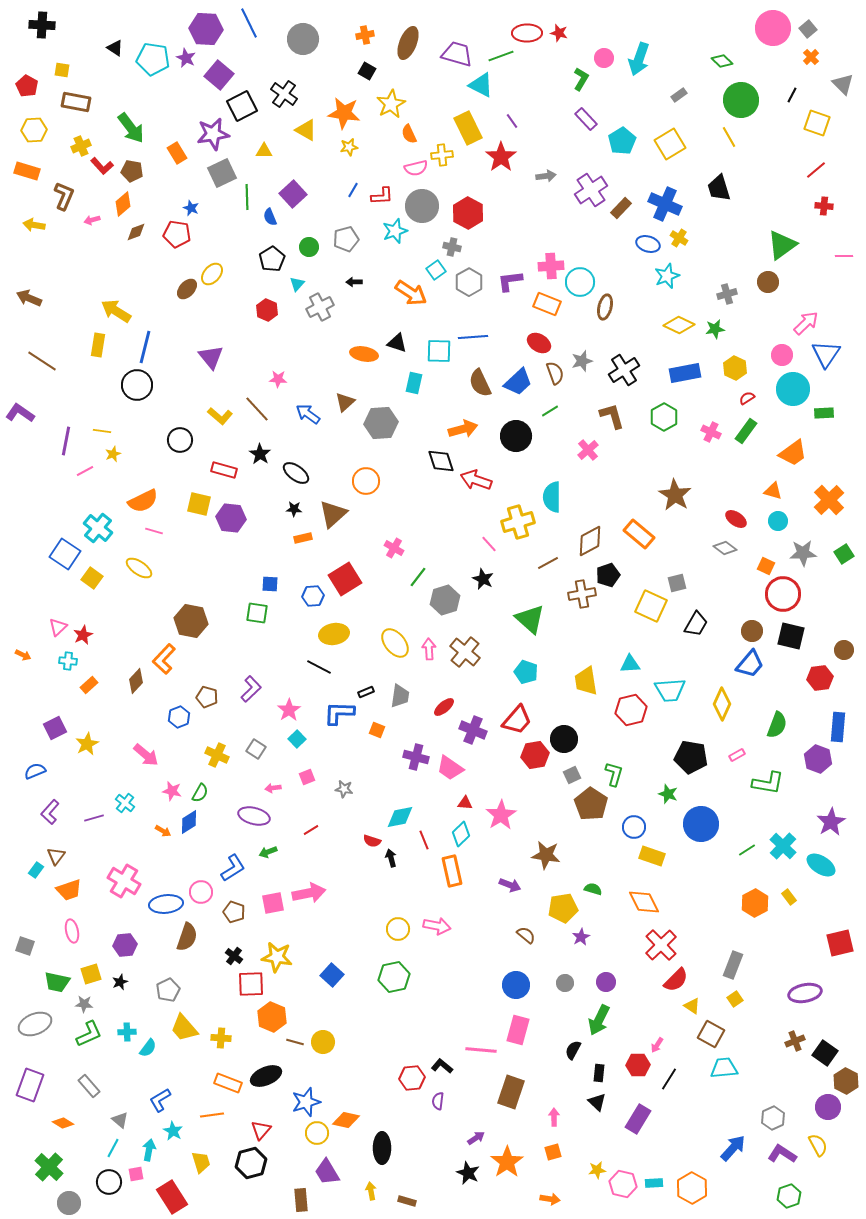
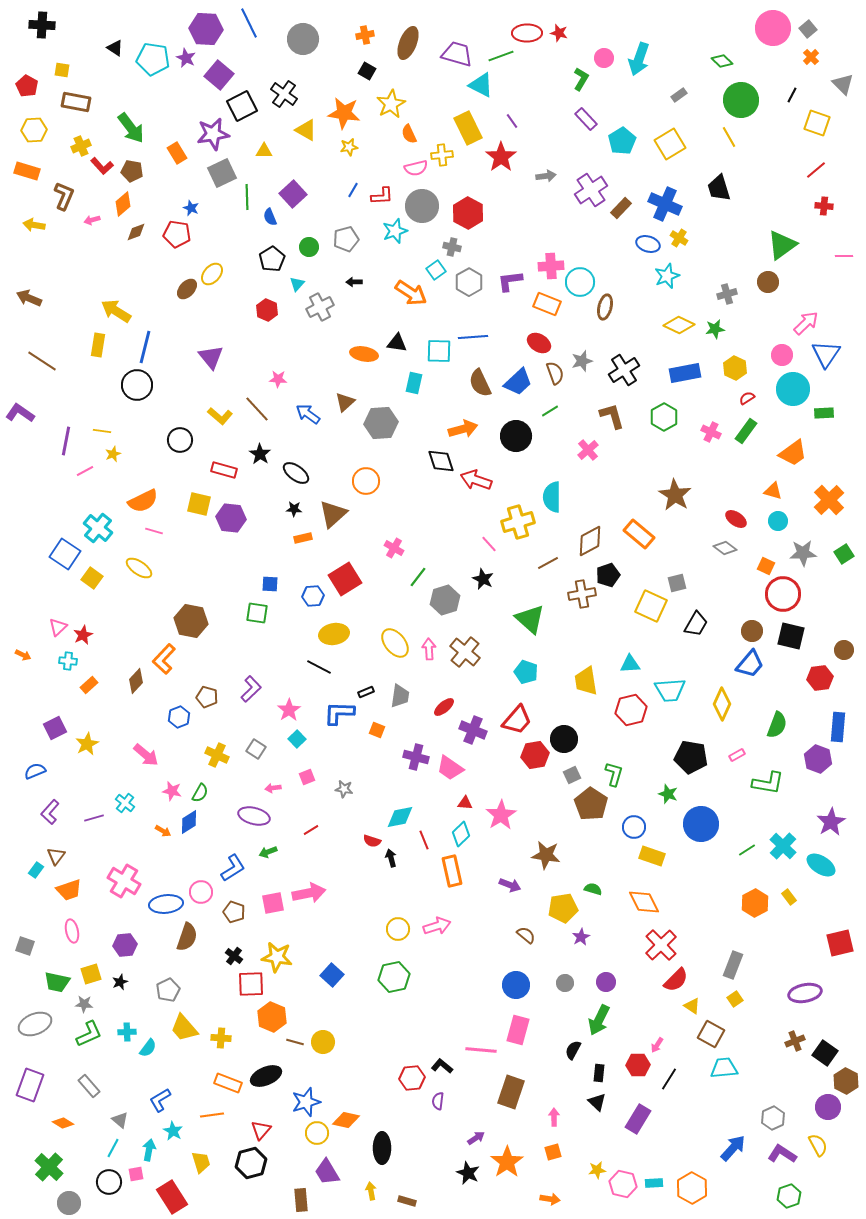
black triangle at (397, 343): rotated 10 degrees counterclockwise
pink arrow at (437, 926): rotated 28 degrees counterclockwise
